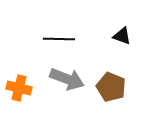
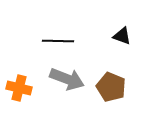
black line: moved 1 px left, 2 px down
